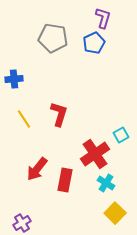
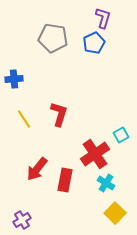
purple cross: moved 3 px up
